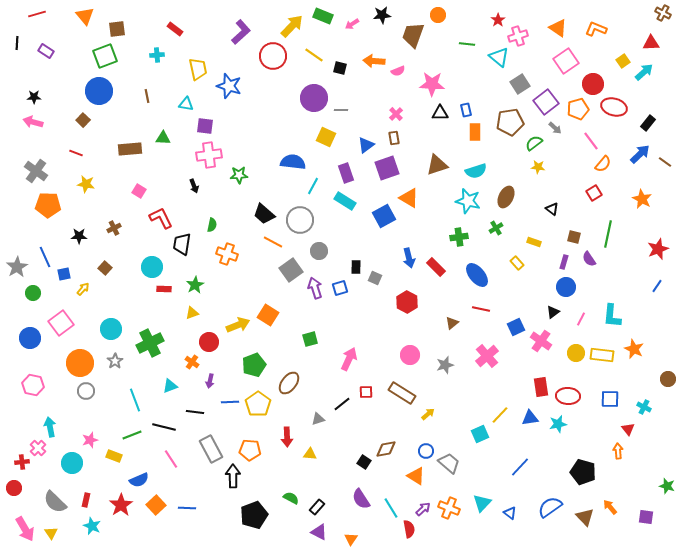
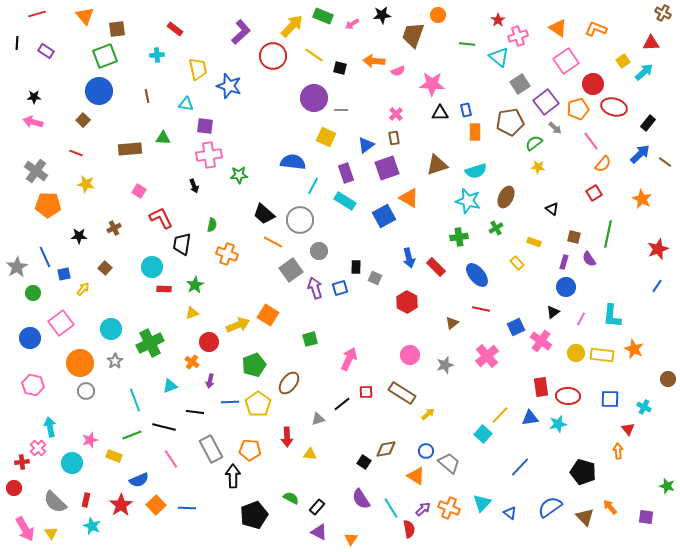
cyan square at (480, 434): moved 3 px right; rotated 24 degrees counterclockwise
